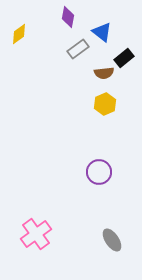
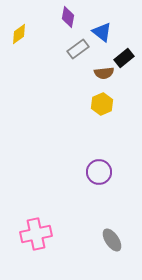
yellow hexagon: moved 3 px left
pink cross: rotated 24 degrees clockwise
